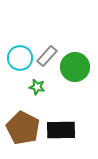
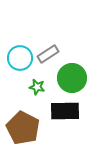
gray rectangle: moved 1 px right, 2 px up; rotated 15 degrees clockwise
green circle: moved 3 px left, 11 px down
black rectangle: moved 4 px right, 19 px up
